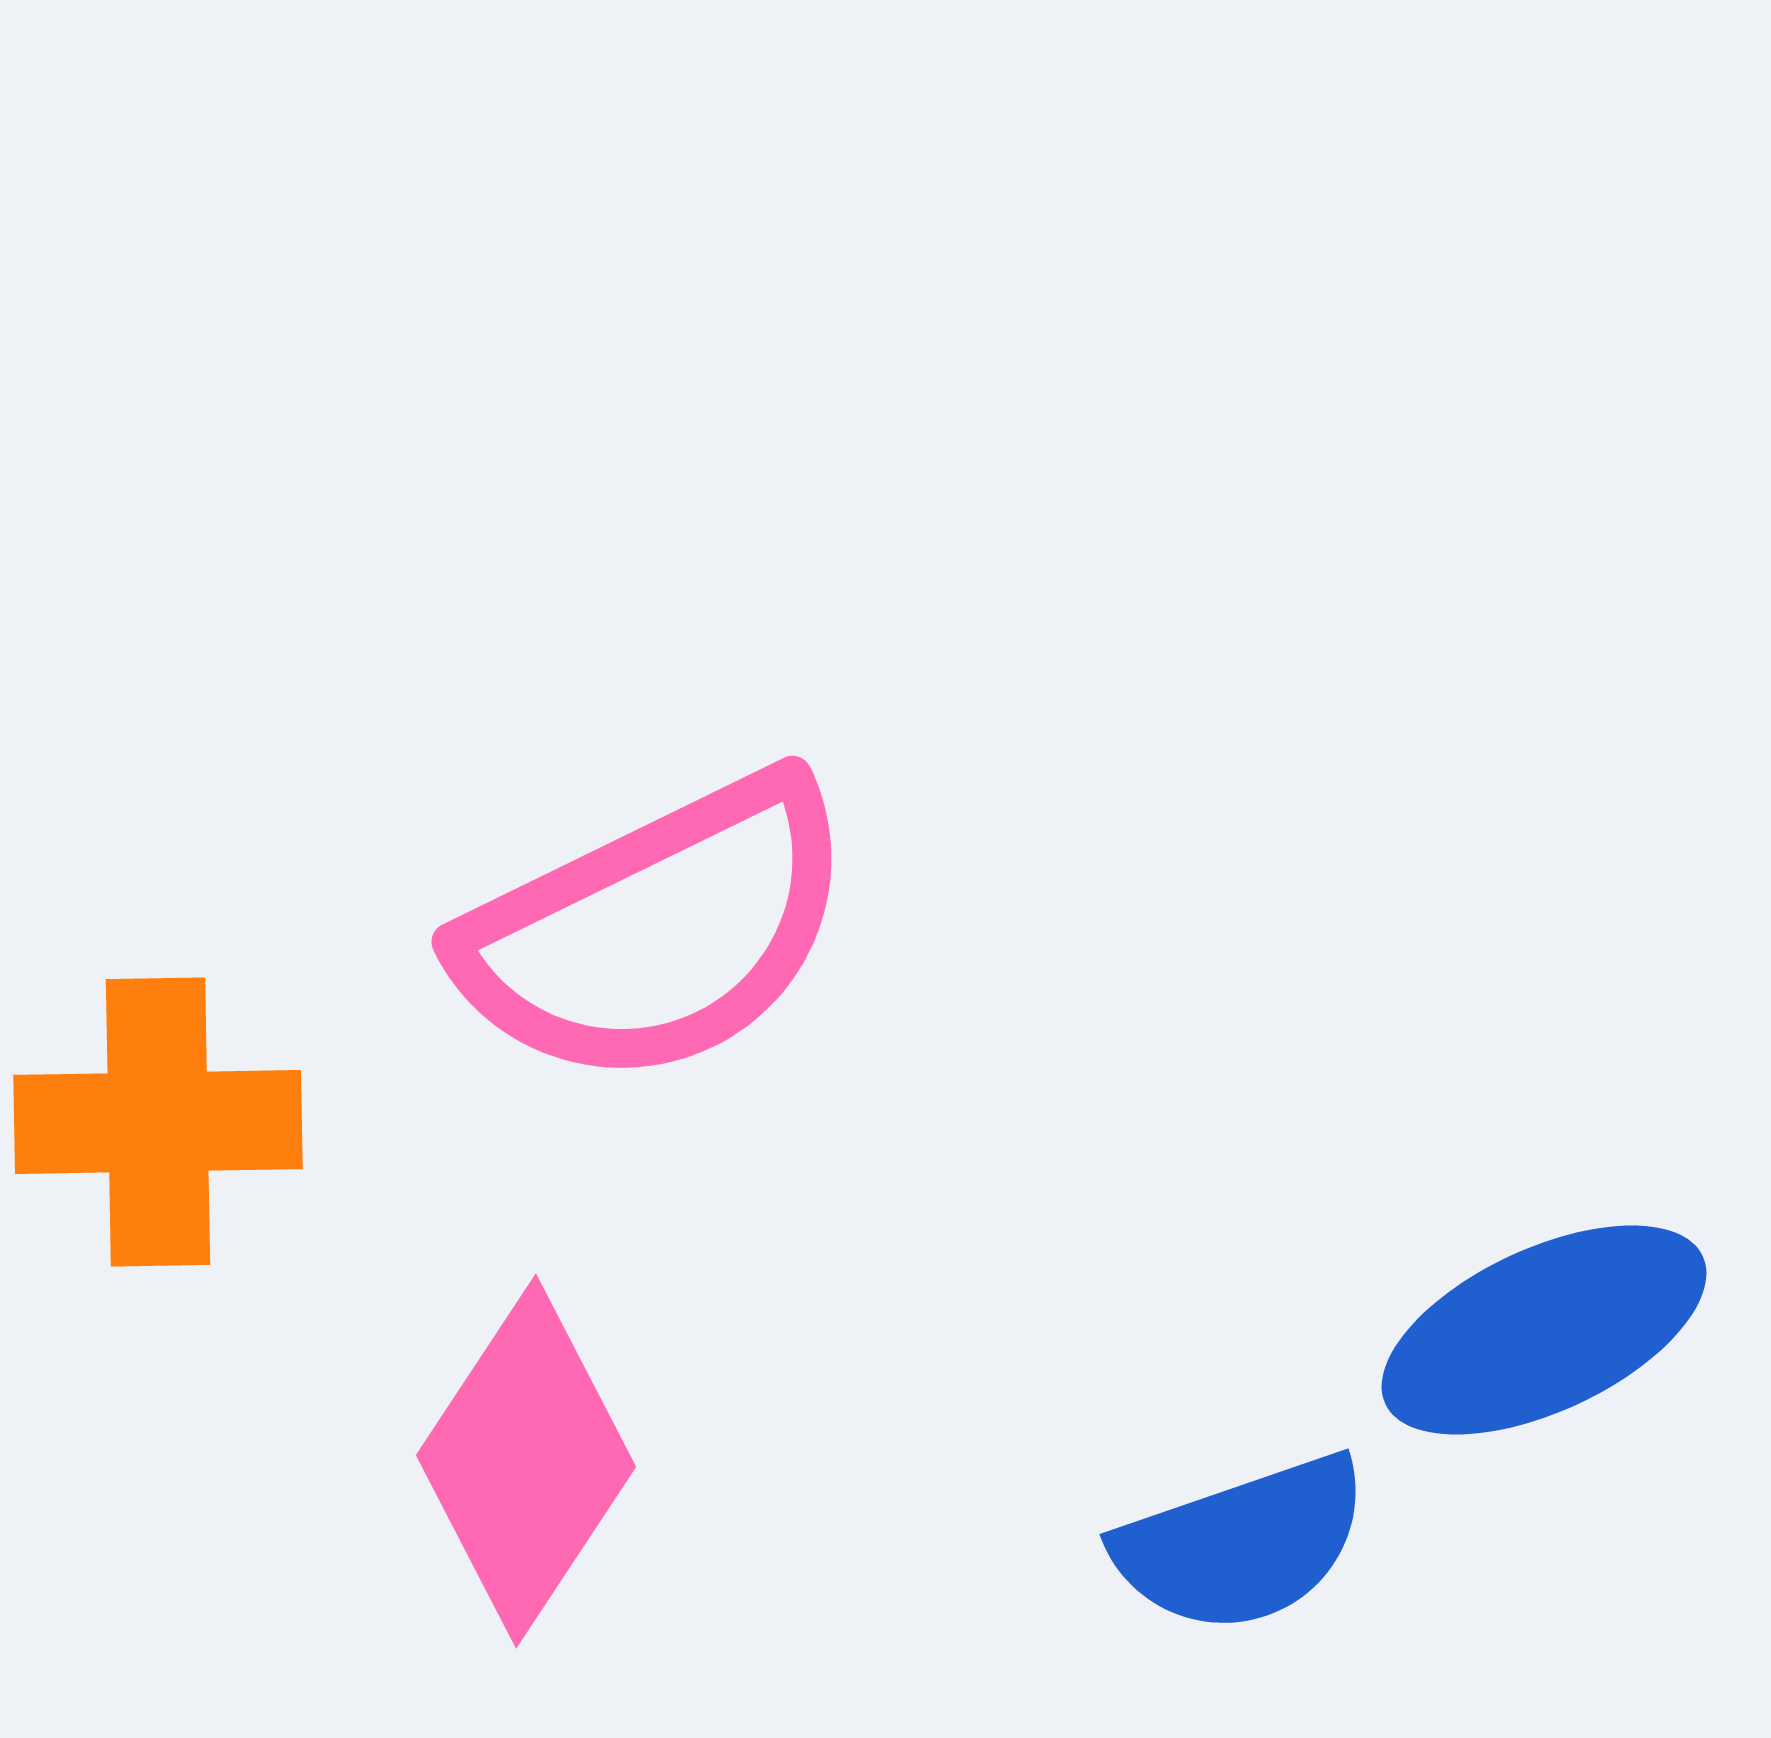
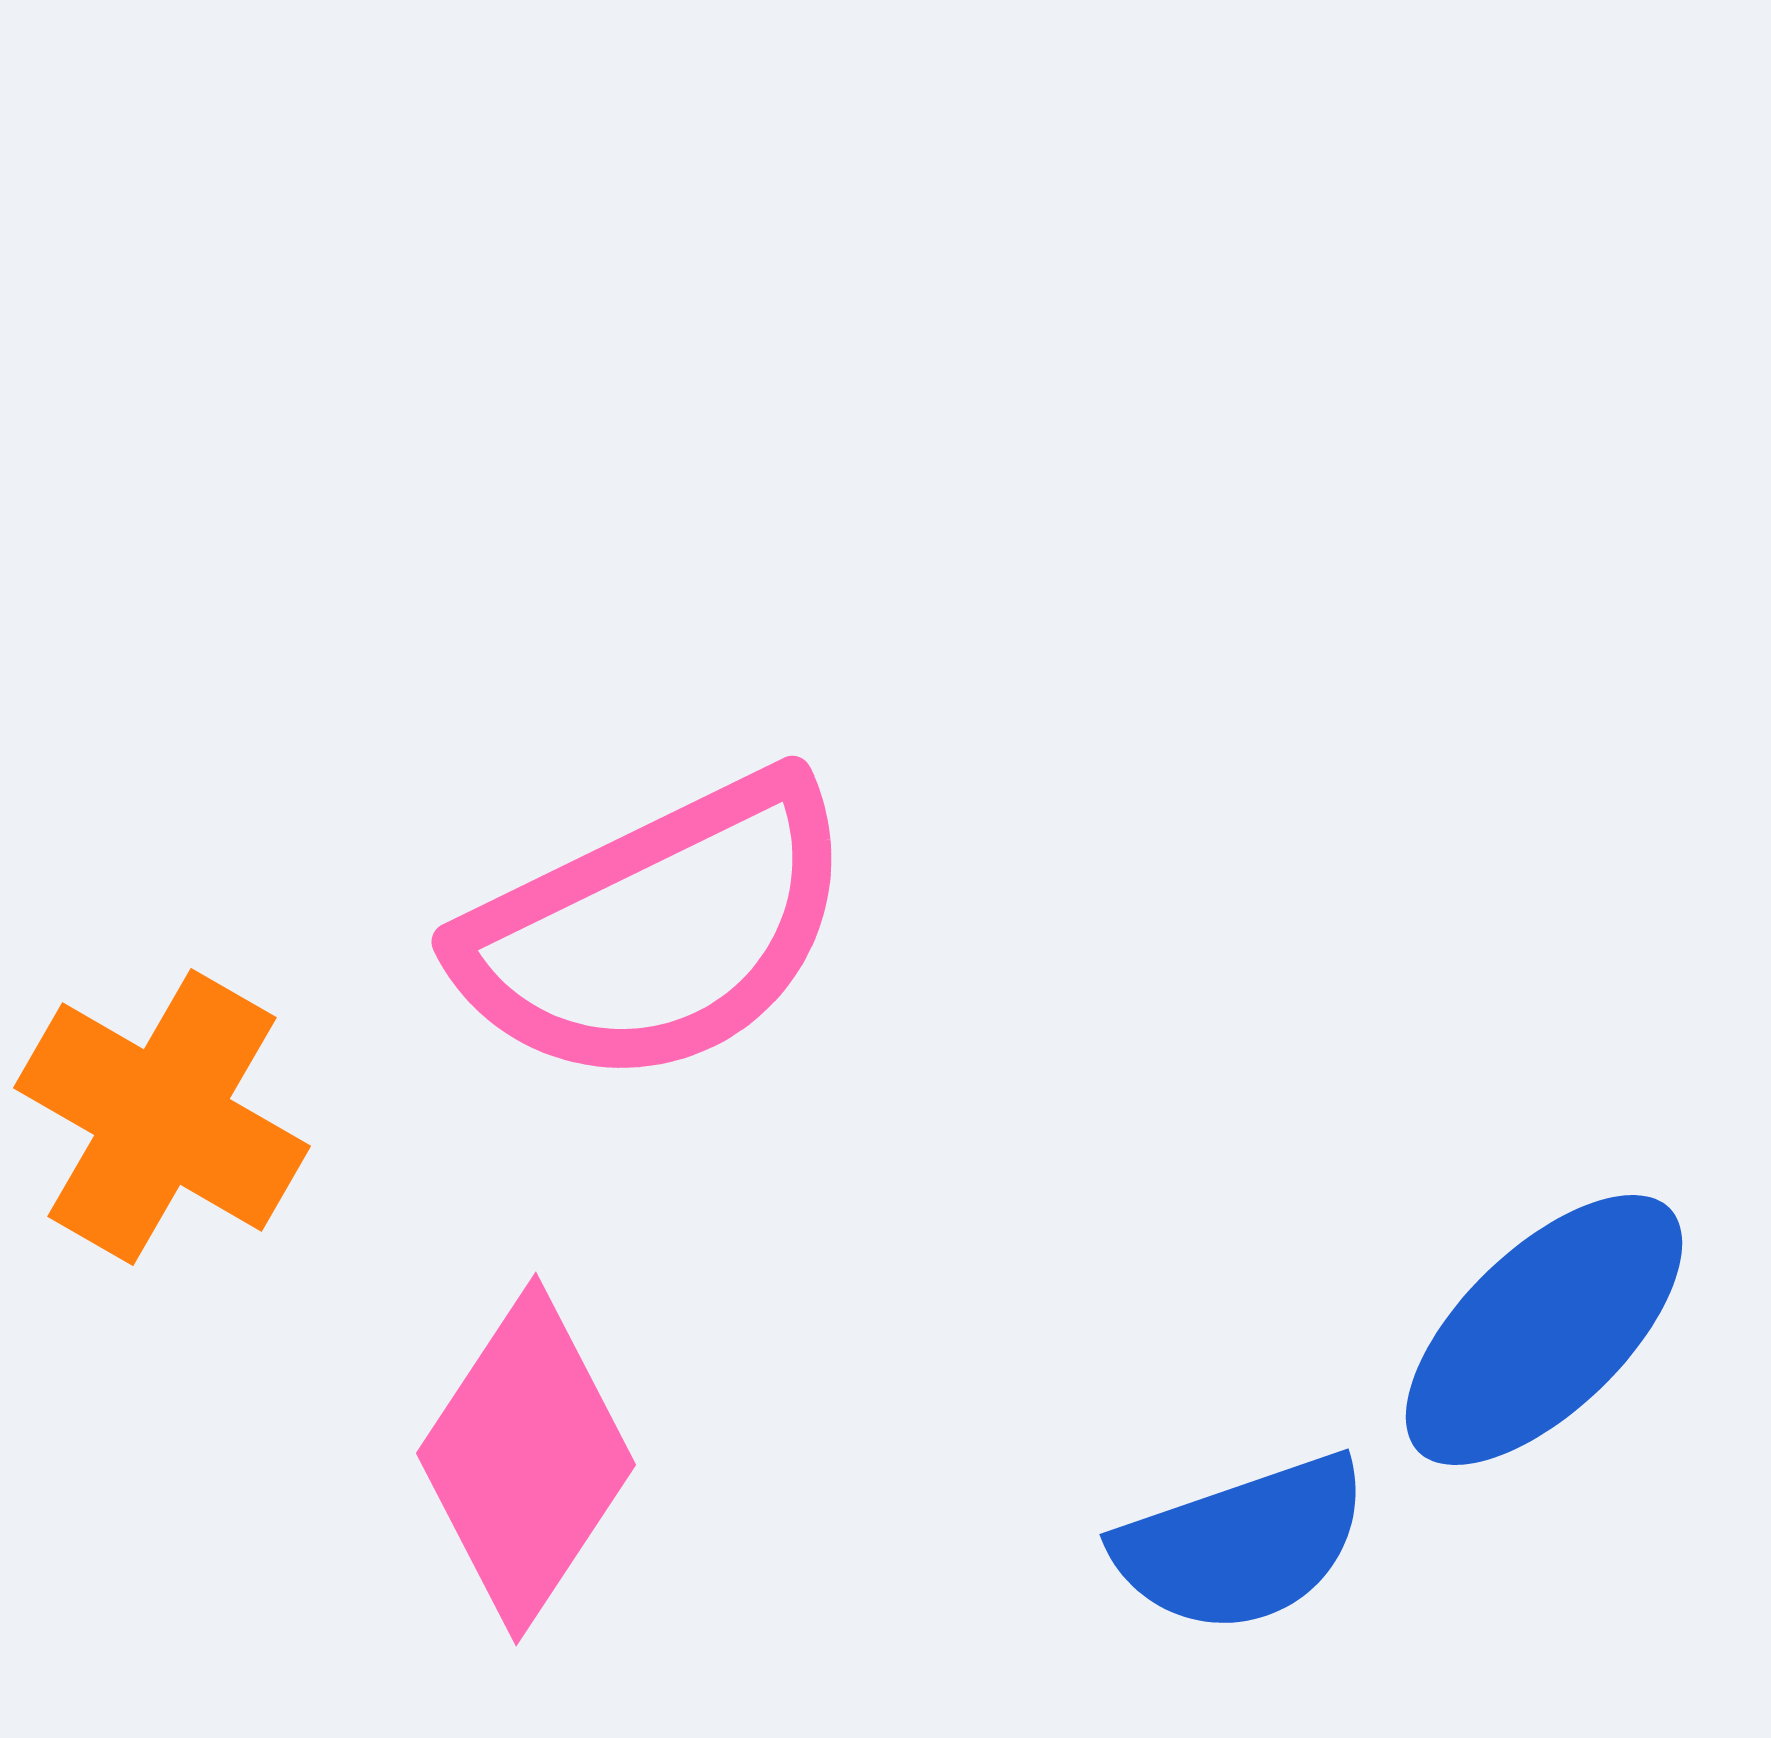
orange cross: moved 4 px right, 5 px up; rotated 31 degrees clockwise
blue ellipse: rotated 19 degrees counterclockwise
pink diamond: moved 2 px up
